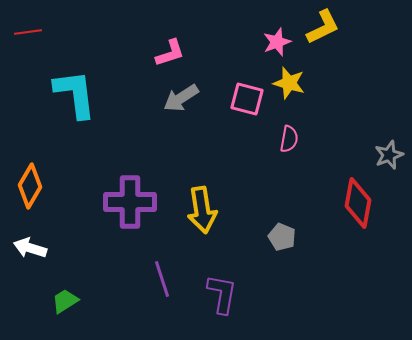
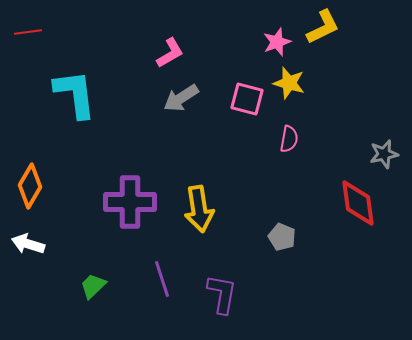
pink L-shape: rotated 12 degrees counterclockwise
gray star: moved 5 px left, 1 px up; rotated 8 degrees clockwise
red diamond: rotated 18 degrees counterclockwise
yellow arrow: moved 3 px left, 1 px up
white arrow: moved 2 px left, 4 px up
green trapezoid: moved 28 px right, 15 px up; rotated 12 degrees counterclockwise
